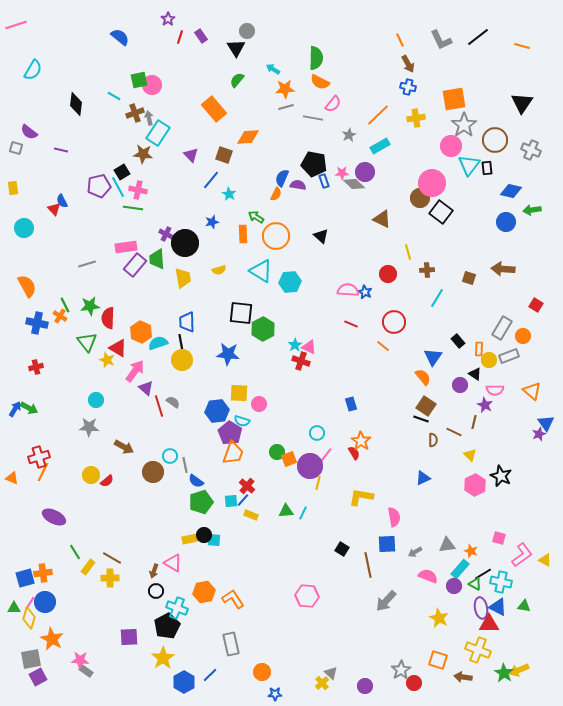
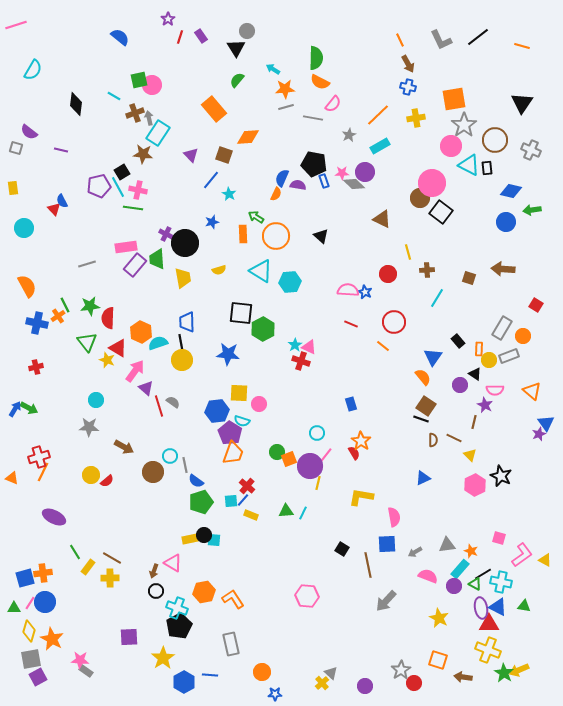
cyan triangle at (469, 165): rotated 40 degrees counterclockwise
orange cross at (60, 316): moved 2 px left; rotated 24 degrees clockwise
brown line at (454, 432): moved 6 px down
yellow diamond at (29, 618): moved 13 px down
black pentagon at (167, 626): moved 12 px right
yellow cross at (478, 650): moved 10 px right
blue line at (210, 675): rotated 49 degrees clockwise
